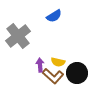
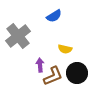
yellow semicircle: moved 7 px right, 13 px up
brown L-shape: rotated 65 degrees counterclockwise
